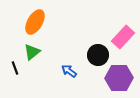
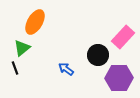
green triangle: moved 10 px left, 4 px up
blue arrow: moved 3 px left, 2 px up
